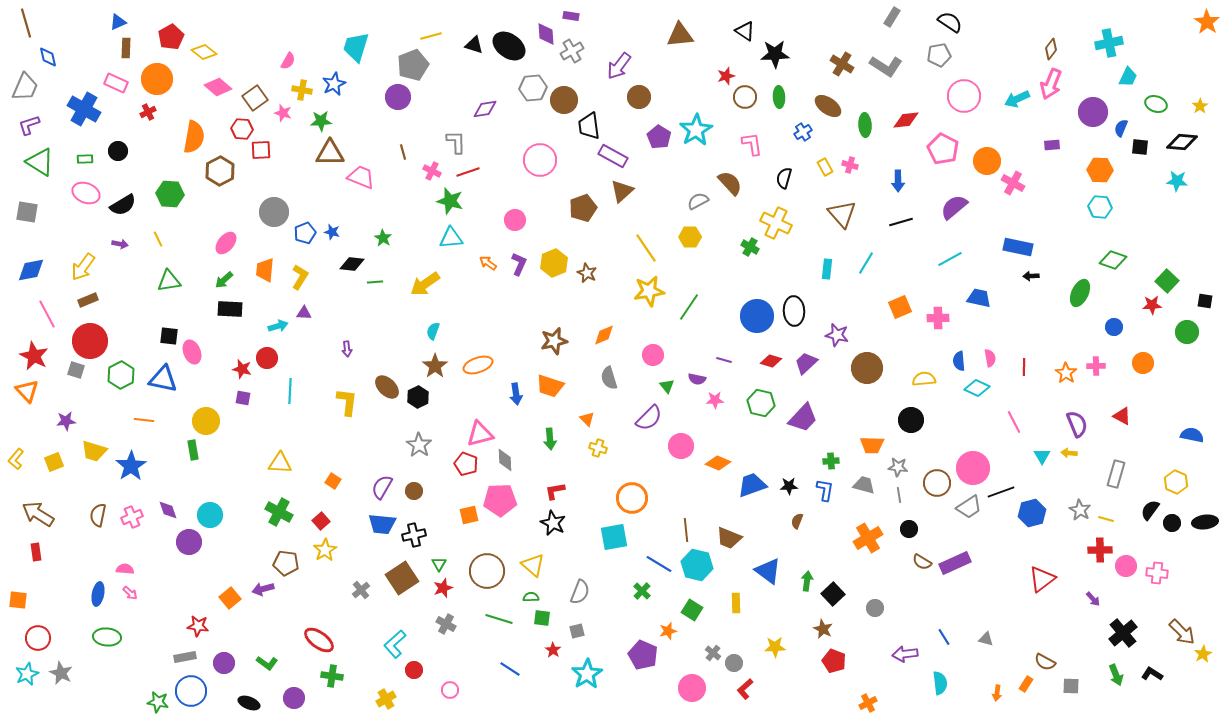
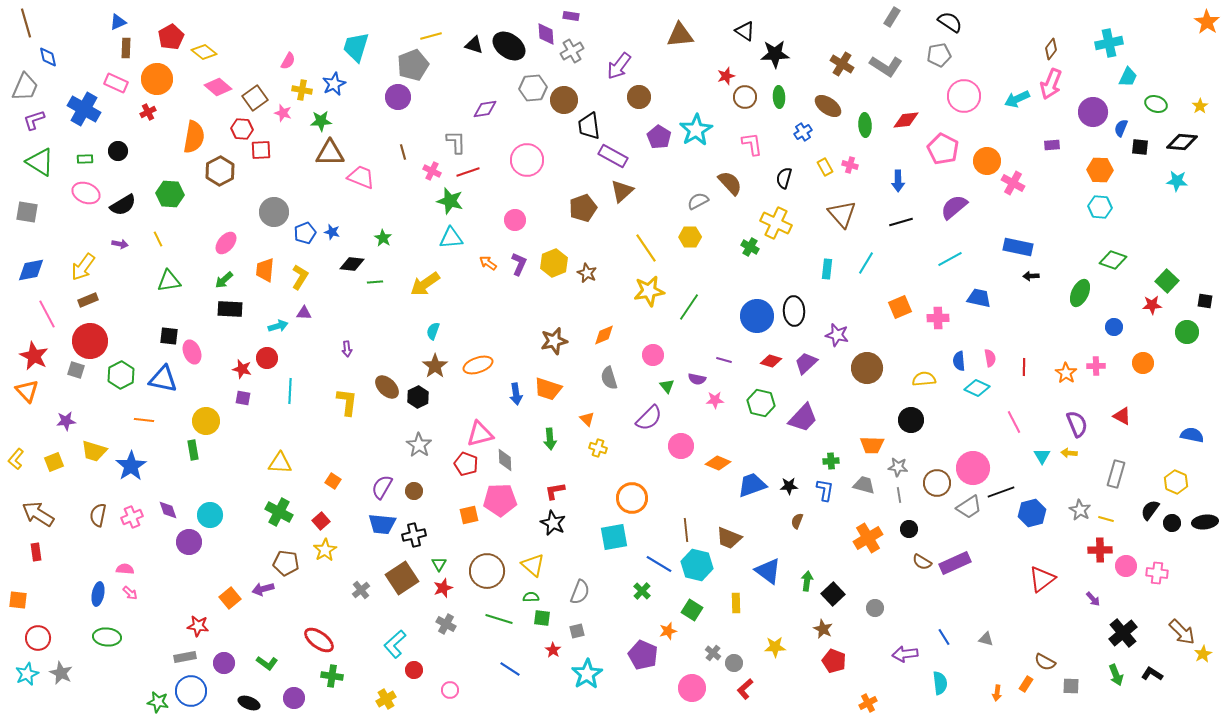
purple L-shape at (29, 125): moved 5 px right, 5 px up
pink circle at (540, 160): moved 13 px left
orange trapezoid at (550, 386): moved 2 px left, 3 px down
